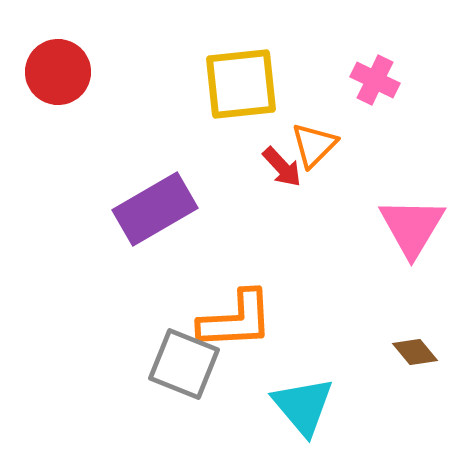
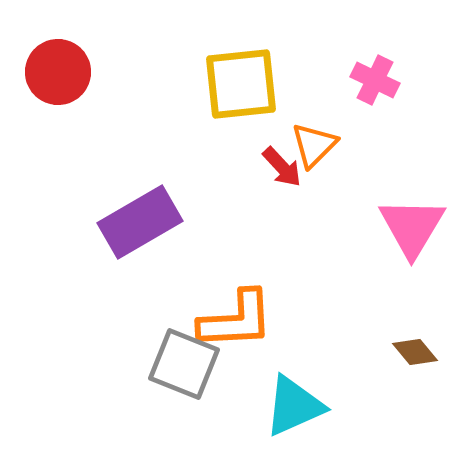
purple rectangle: moved 15 px left, 13 px down
cyan triangle: moved 9 px left; rotated 46 degrees clockwise
